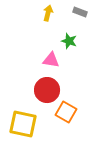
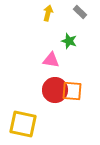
gray rectangle: rotated 24 degrees clockwise
red circle: moved 8 px right
orange square: moved 6 px right, 21 px up; rotated 25 degrees counterclockwise
